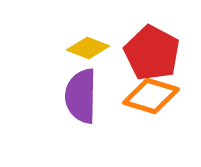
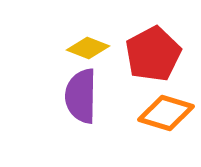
red pentagon: moved 1 px right, 1 px down; rotated 16 degrees clockwise
orange diamond: moved 15 px right, 17 px down
